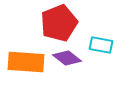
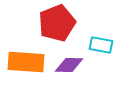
red pentagon: moved 2 px left
purple diamond: moved 2 px right, 7 px down; rotated 36 degrees counterclockwise
